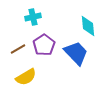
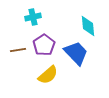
brown line: moved 1 px down; rotated 21 degrees clockwise
yellow semicircle: moved 22 px right, 2 px up; rotated 10 degrees counterclockwise
